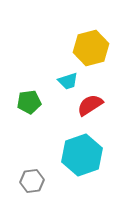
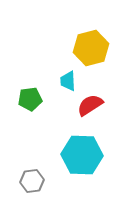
cyan trapezoid: rotated 105 degrees clockwise
green pentagon: moved 1 px right, 3 px up
cyan hexagon: rotated 21 degrees clockwise
